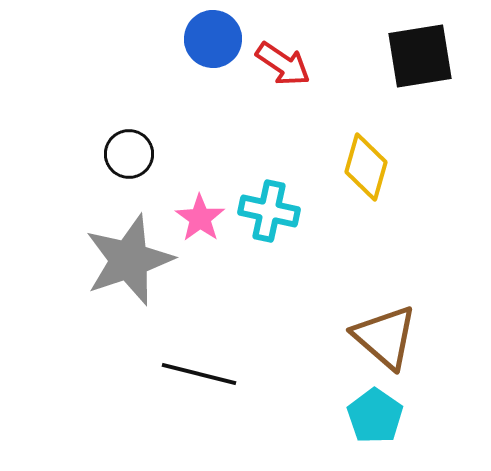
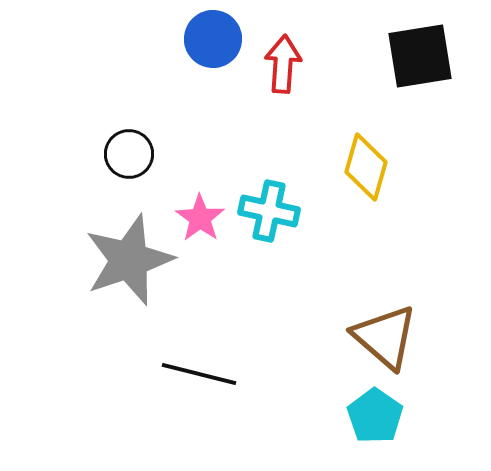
red arrow: rotated 120 degrees counterclockwise
